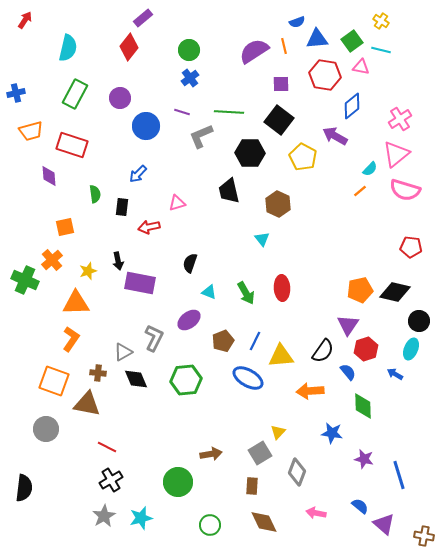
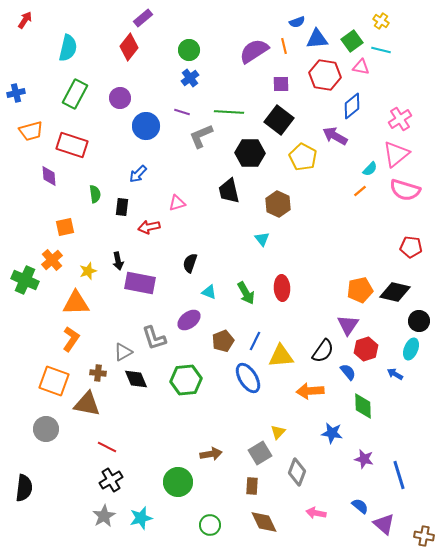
gray L-shape at (154, 338): rotated 136 degrees clockwise
blue ellipse at (248, 378): rotated 28 degrees clockwise
